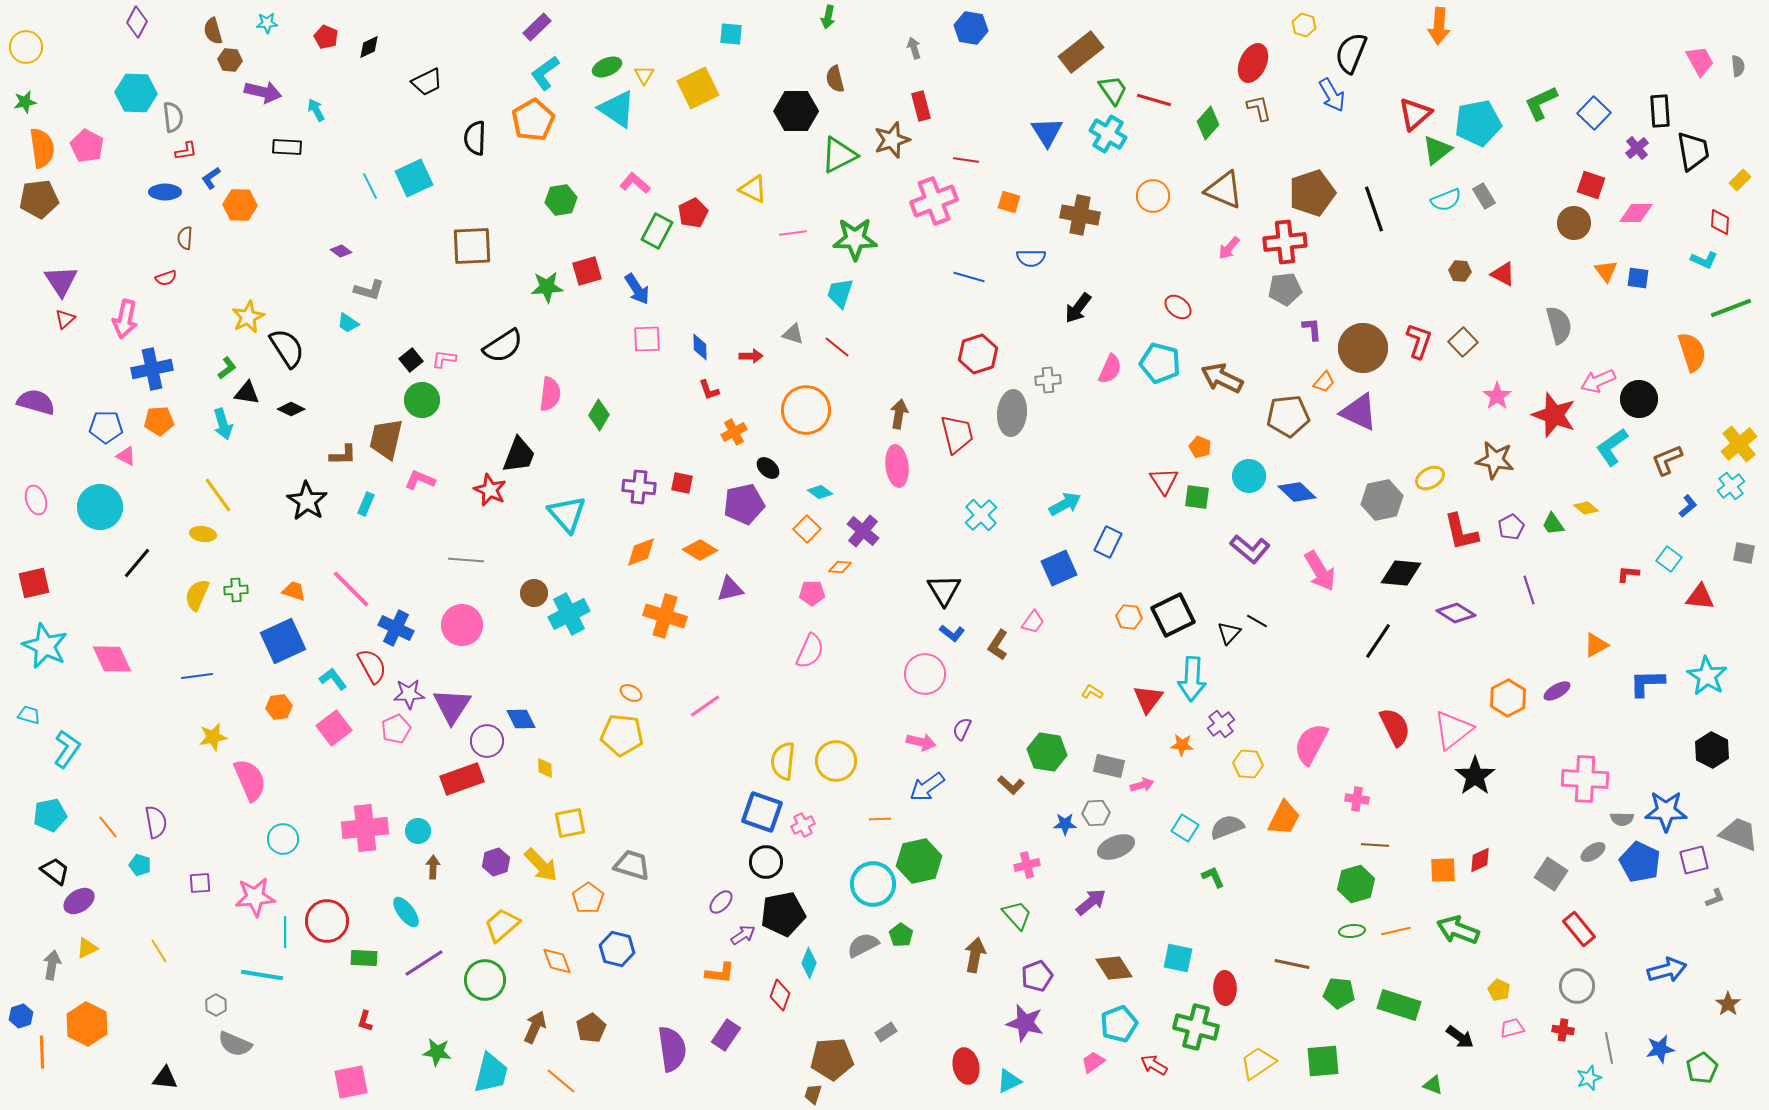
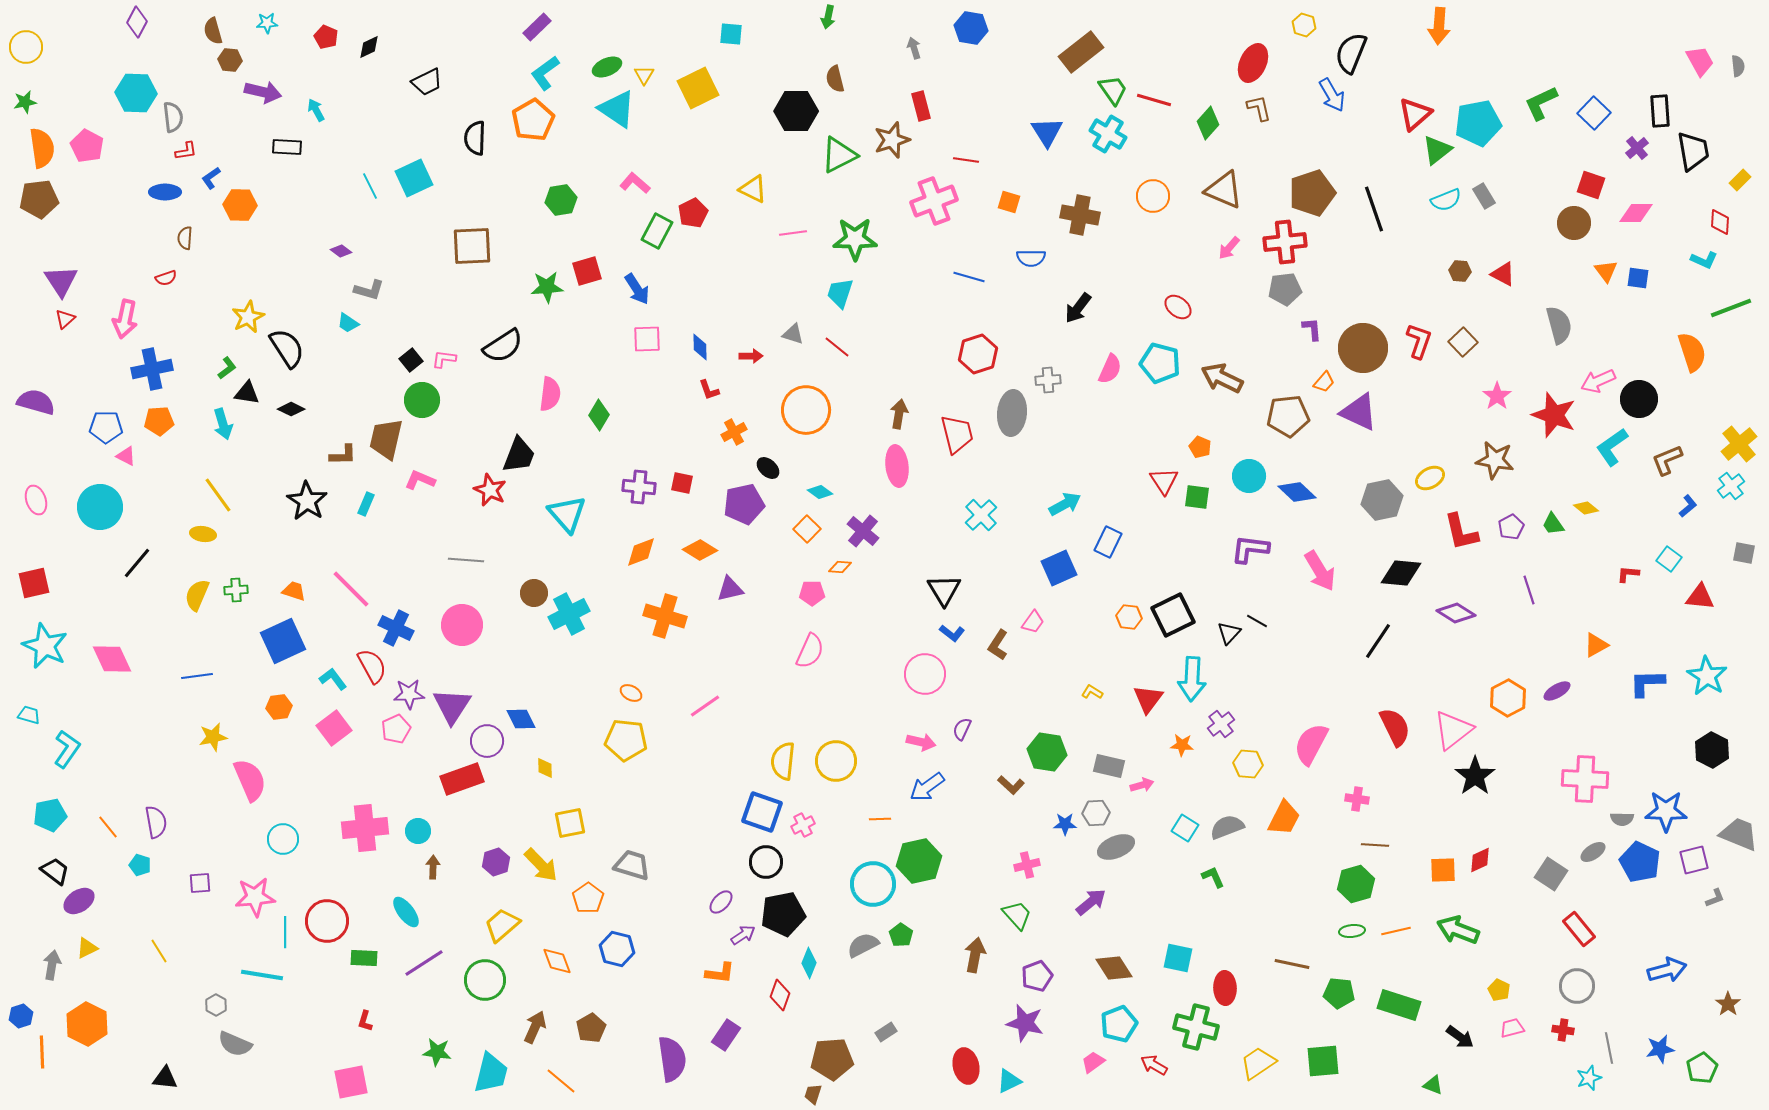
purple L-shape at (1250, 549): rotated 147 degrees clockwise
yellow pentagon at (622, 735): moved 4 px right, 5 px down
purple semicircle at (672, 1049): moved 10 px down
